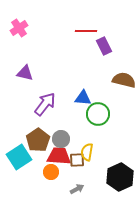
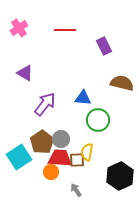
red line: moved 21 px left, 1 px up
purple triangle: rotated 18 degrees clockwise
brown semicircle: moved 2 px left, 3 px down
green circle: moved 6 px down
brown pentagon: moved 4 px right, 2 px down
red trapezoid: moved 1 px right, 2 px down
black hexagon: moved 1 px up
gray arrow: moved 1 px left, 1 px down; rotated 96 degrees counterclockwise
